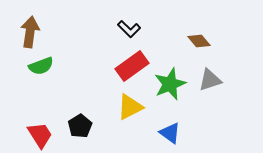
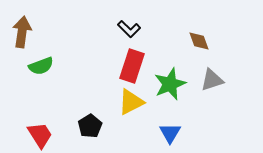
brown arrow: moved 8 px left
brown diamond: rotated 20 degrees clockwise
red rectangle: rotated 36 degrees counterclockwise
gray triangle: moved 2 px right
yellow triangle: moved 1 px right, 5 px up
black pentagon: moved 10 px right
blue triangle: rotated 25 degrees clockwise
